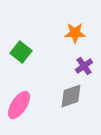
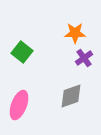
green square: moved 1 px right
purple cross: moved 8 px up
pink ellipse: rotated 12 degrees counterclockwise
